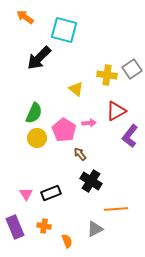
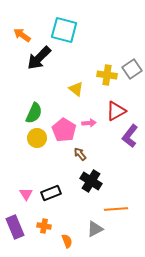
orange arrow: moved 3 px left, 18 px down
